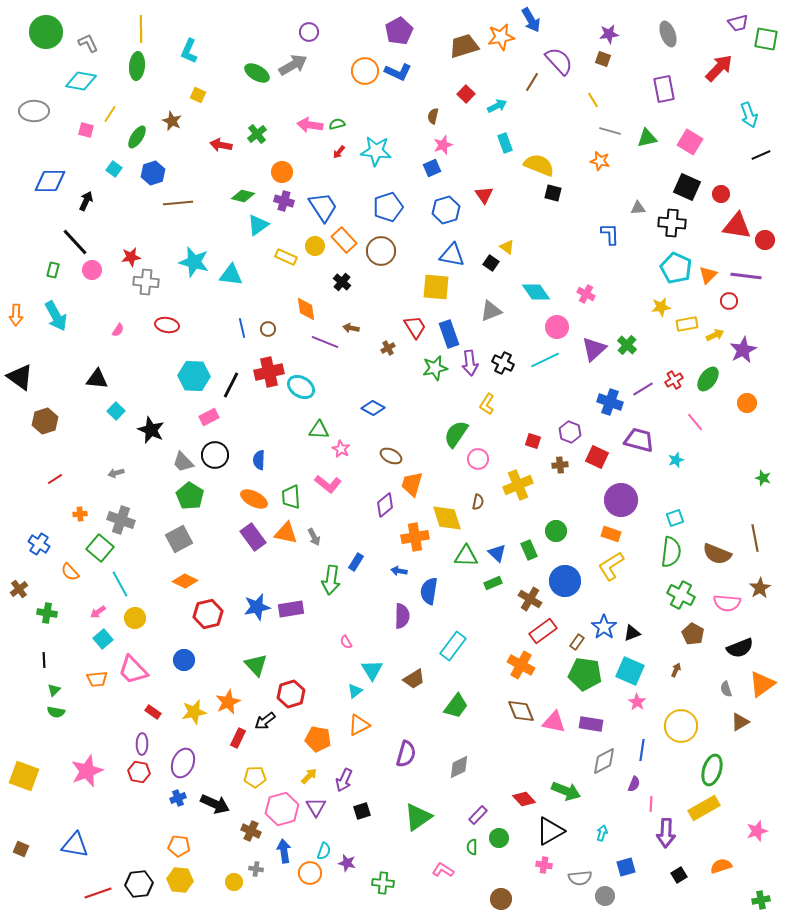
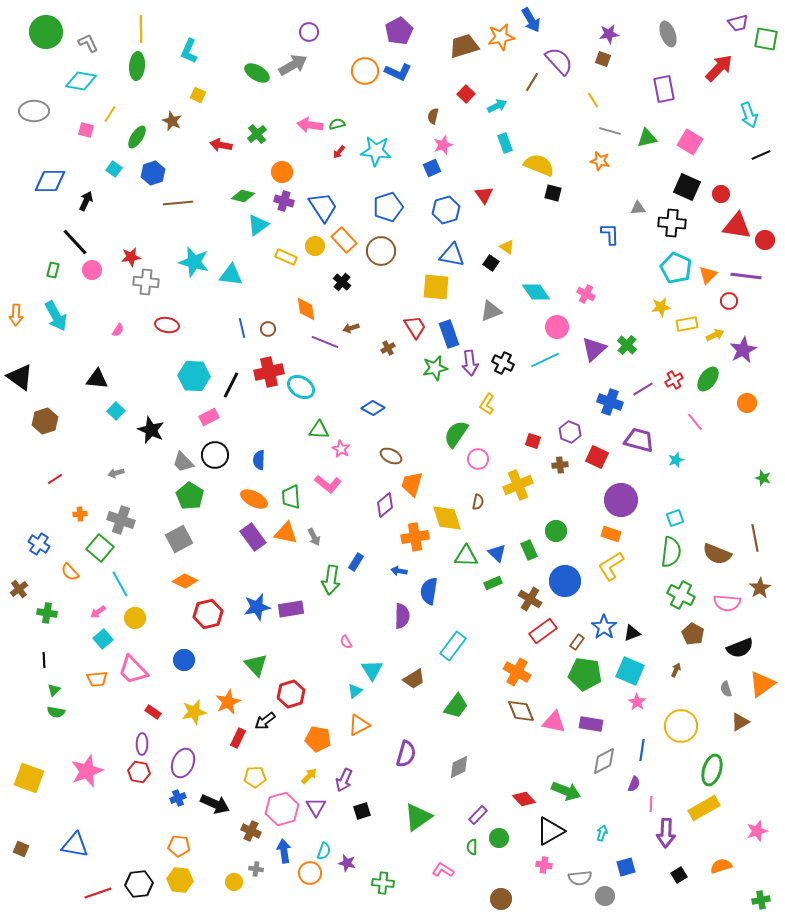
brown arrow at (351, 328): rotated 28 degrees counterclockwise
orange cross at (521, 665): moved 4 px left, 7 px down
yellow square at (24, 776): moved 5 px right, 2 px down
